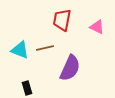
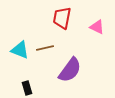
red trapezoid: moved 2 px up
purple semicircle: moved 2 px down; rotated 12 degrees clockwise
